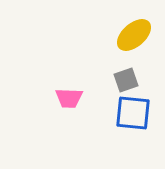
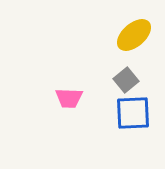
gray square: rotated 20 degrees counterclockwise
blue square: rotated 9 degrees counterclockwise
